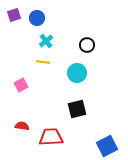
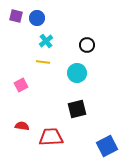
purple square: moved 2 px right, 1 px down; rotated 32 degrees clockwise
